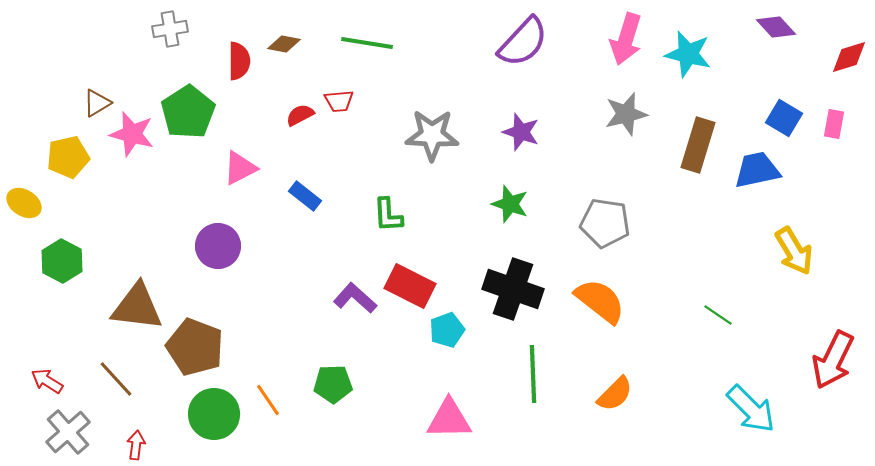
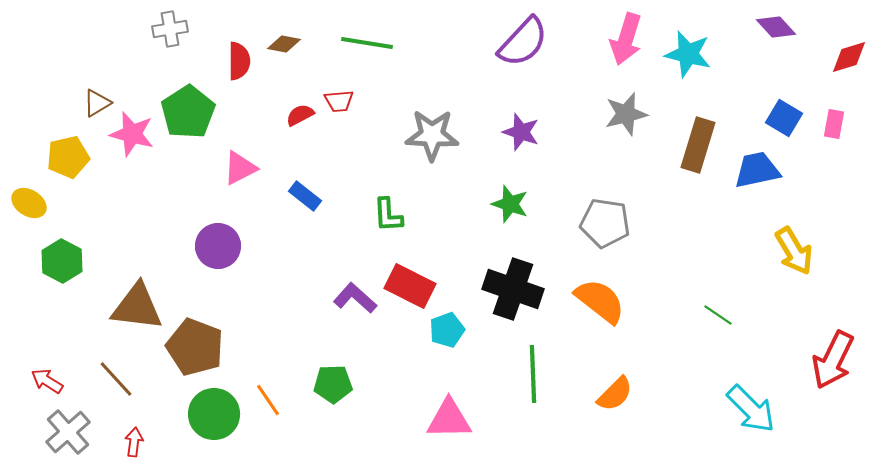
yellow ellipse at (24, 203): moved 5 px right
red arrow at (136, 445): moved 2 px left, 3 px up
